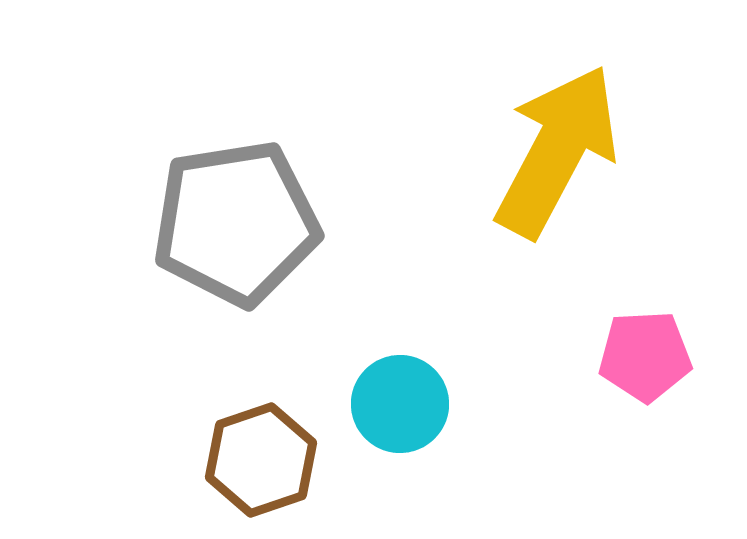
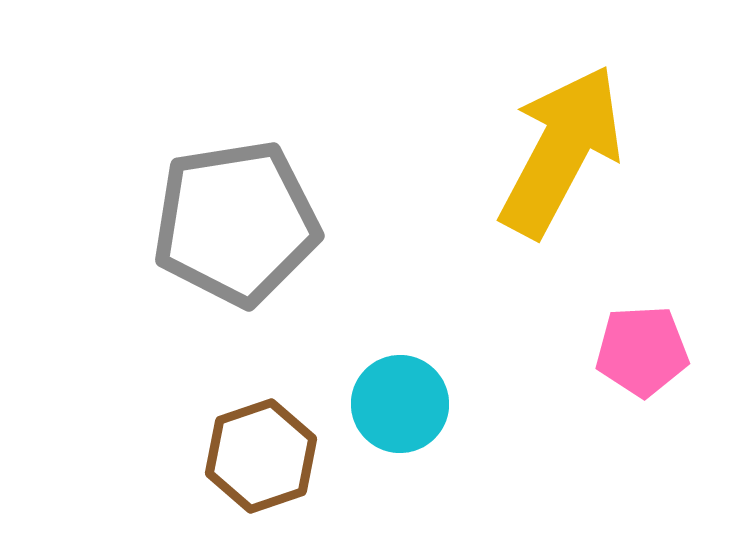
yellow arrow: moved 4 px right
pink pentagon: moved 3 px left, 5 px up
brown hexagon: moved 4 px up
